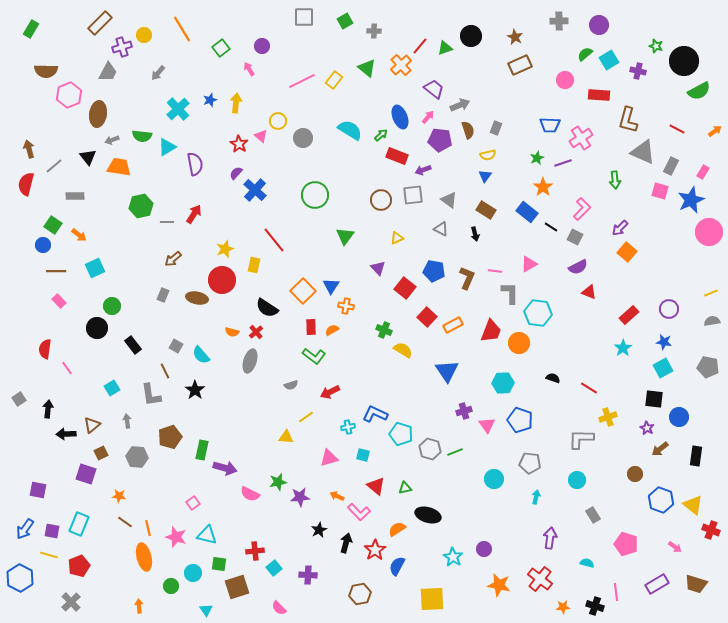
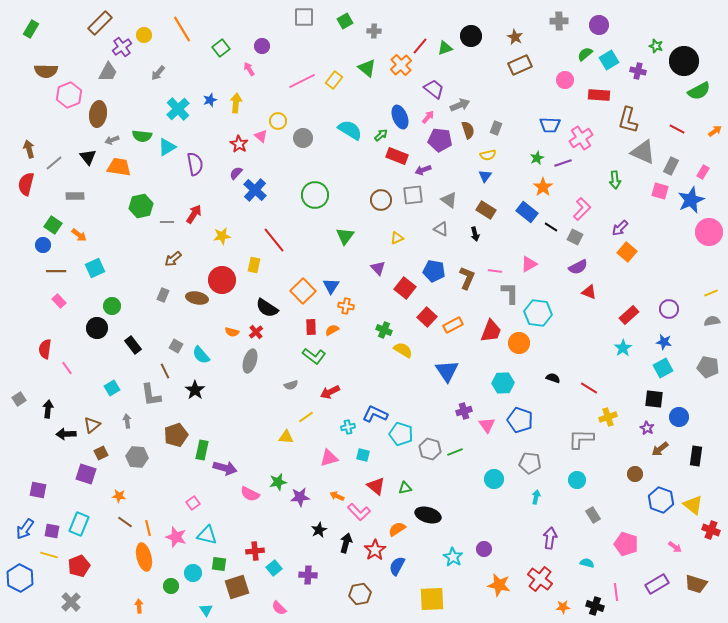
purple cross at (122, 47): rotated 18 degrees counterclockwise
gray line at (54, 166): moved 3 px up
yellow star at (225, 249): moved 3 px left, 13 px up; rotated 12 degrees clockwise
brown pentagon at (170, 437): moved 6 px right, 2 px up
